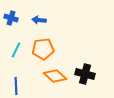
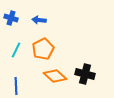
orange pentagon: rotated 20 degrees counterclockwise
